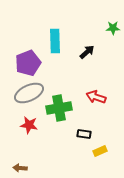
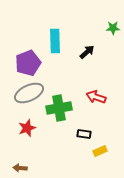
red star: moved 2 px left, 3 px down; rotated 30 degrees counterclockwise
